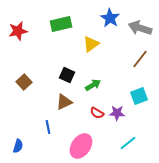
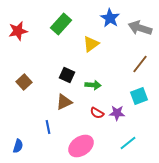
green rectangle: rotated 35 degrees counterclockwise
brown line: moved 5 px down
green arrow: rotated 35 degrees clockwise
pink ellipse: rotated 20 degrees clockwise
